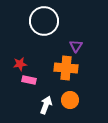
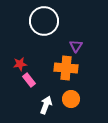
pink rectangle: rotated 40 degrees clockwise
orange circle: moved 1 px right, 1 px up
